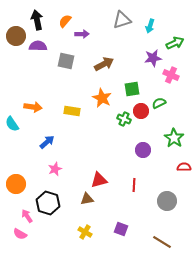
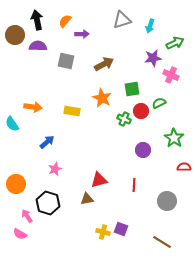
brown circle: moved 1 px left, 1 px up
yellow cross: moved 18 px right; rotated 16 degrees counterclockwise
